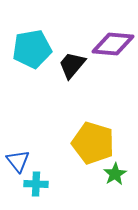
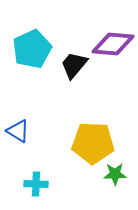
cyan pentagon: rotated 15 degrees counterclockwise
black trapezoid: moved 2 px right
yellow pentagon: rotated 15 degrees counterclockwise
blue triangle: moved 30 px up; rotated 20 degrees counterclockwise
green star: rotated 30 degrees clockwise
